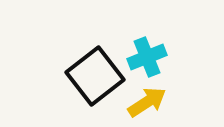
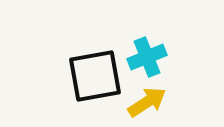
black square: rotated 28 degrees clockwise
